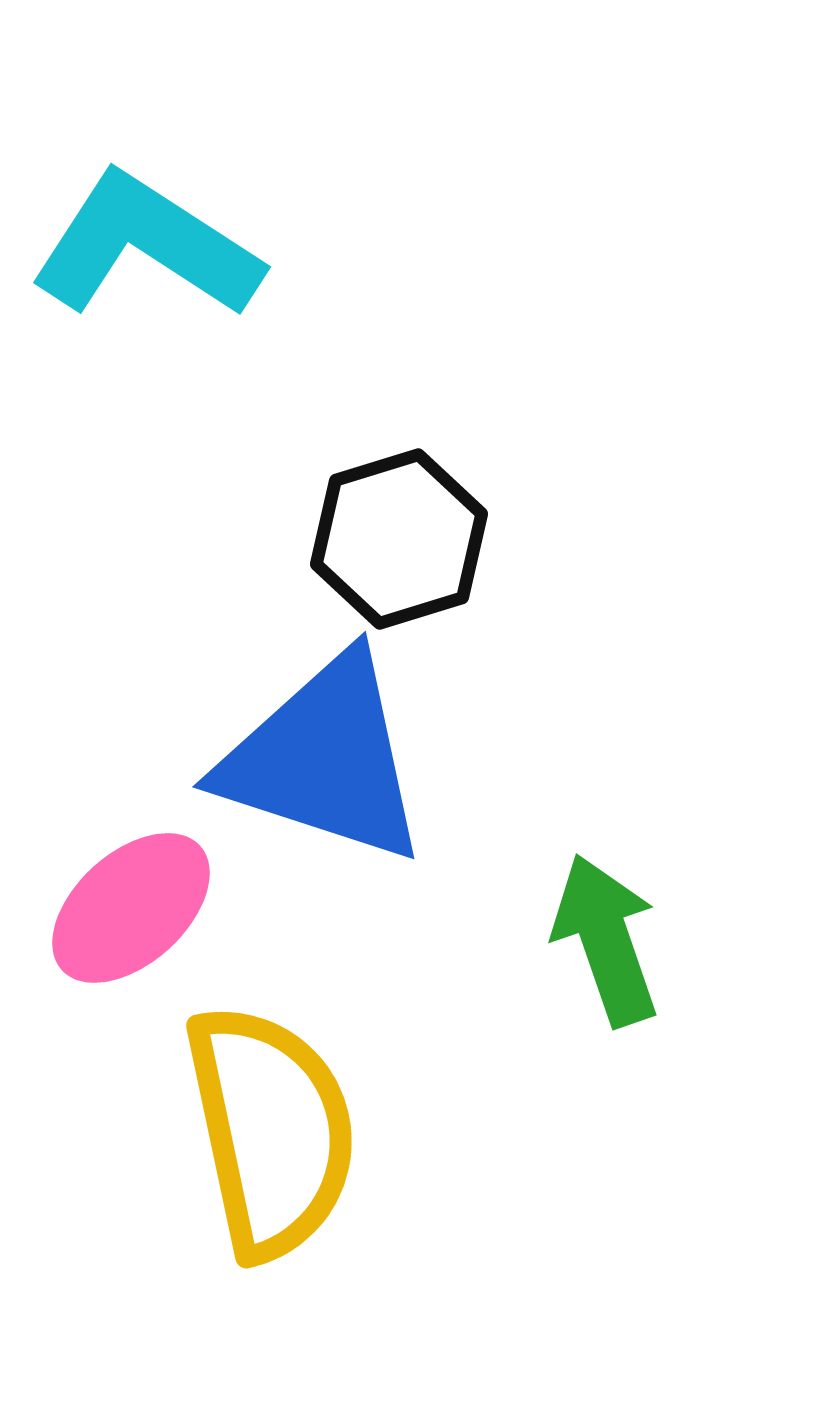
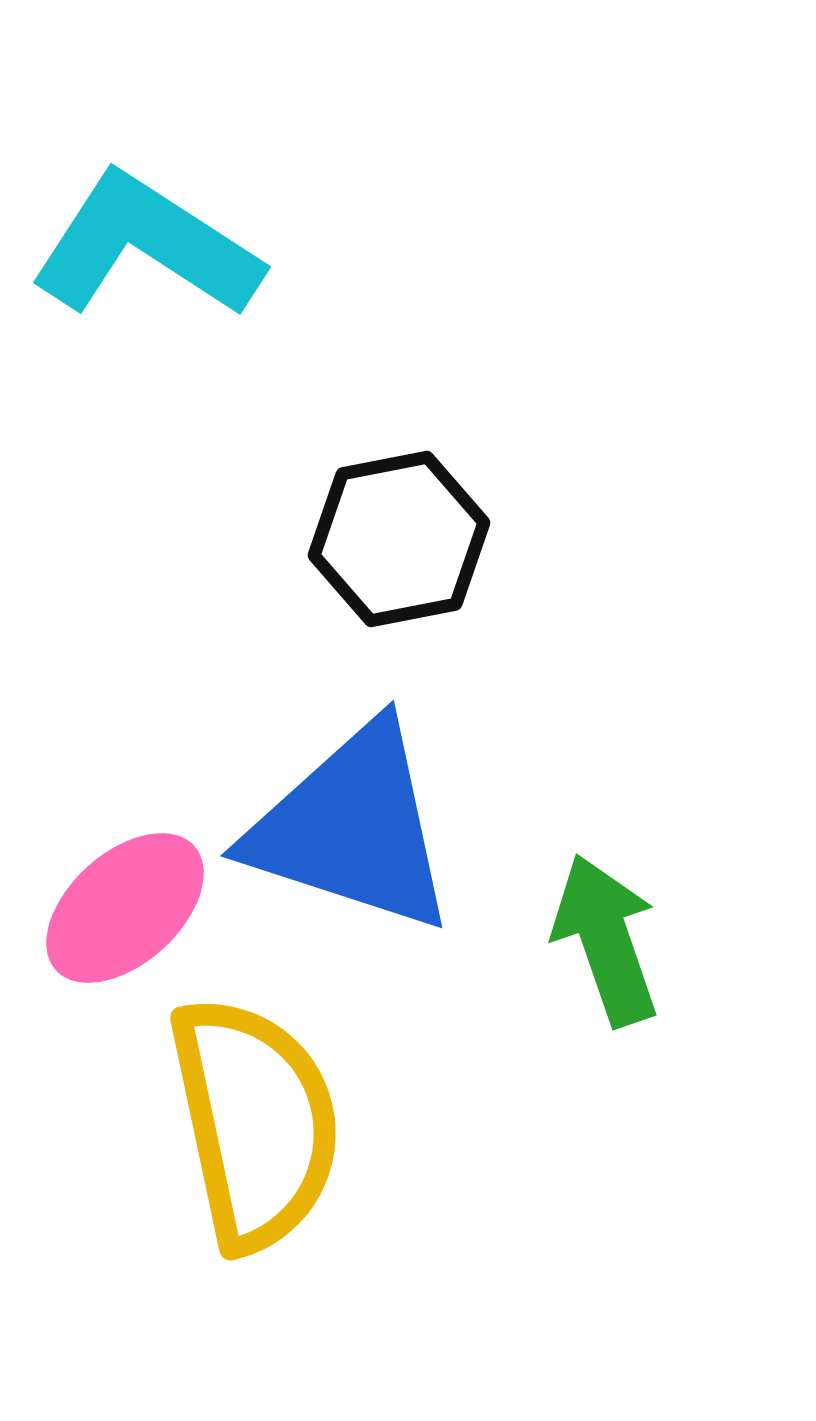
black hexagon: rotated 6 degrees clockwise
blue triangle: moved 28 px right, 69 px down
pink ellipse: moved 6 px left
yellow semicircle: moved 16 px left, 8 px up
